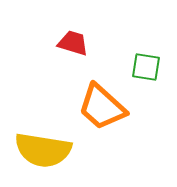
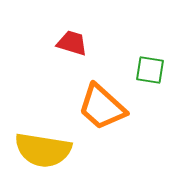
red trapezoid: moved 1 px left
green square: moved 4 px right, 3 px down
